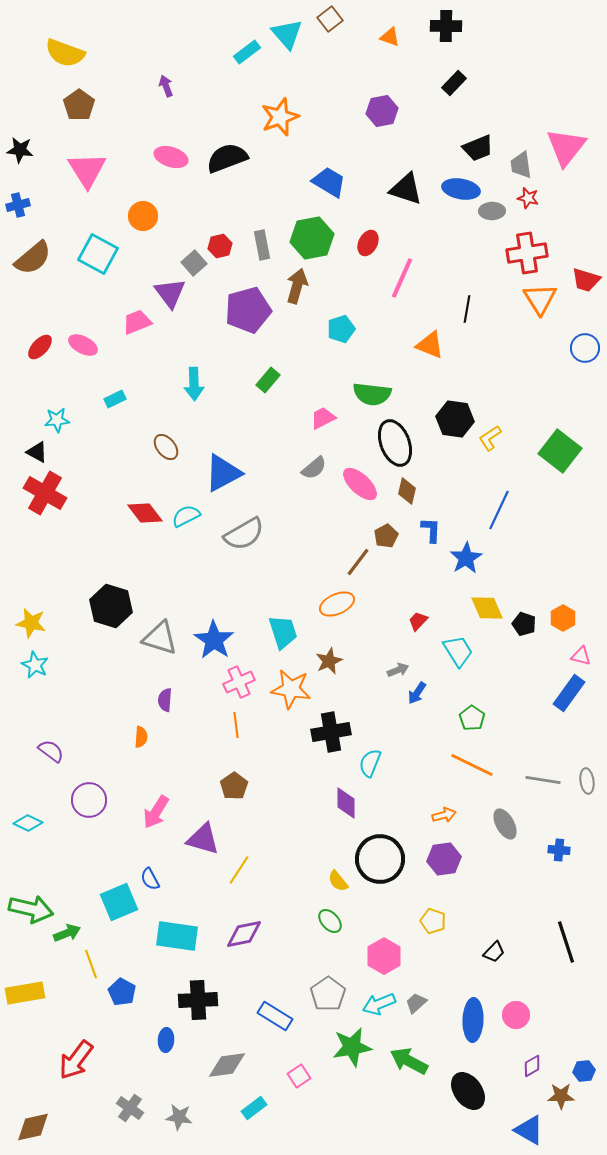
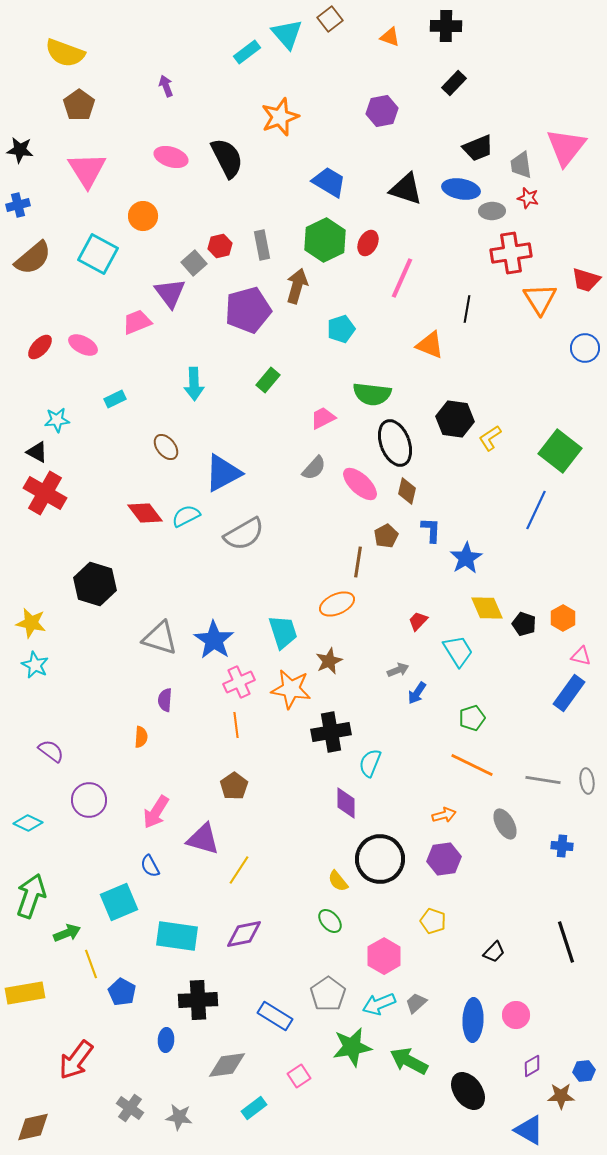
black semicircle at (227, 158): rotated 84 degrees clockwise
green hexagon at (312, 238): moved 13 px right, 2 px down; rotated 15 degrees counterclockwise
red cross at (527, 253): moved 16 px left
gray semicircle at (314, 468): rotated 8 degrees counterclockwise
blue line at (499, 510): moved 37 px right
brown line at (358, 562): rotated 28 degrees counterclockwise
black hexagon at (111, 606): moved 16 px left, 22 px up
green pentagon at (472, 718): rotated 20 degrees clockwise
blue cross at (559, 850): moved 3 px right, 4 px up
blue semicircle at (150, 879): moved 13 px up
green arrow at (31, 909): moved 13 px up; rotated 84 degrees counterclockwise
